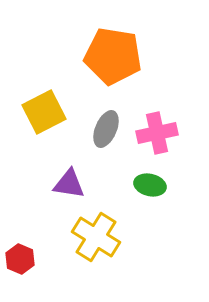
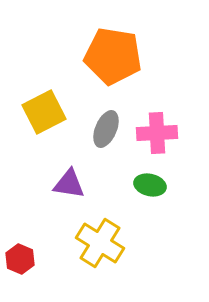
pink cross: rotated 9 degrees clockwise
yellow cross: moved 4 px right, 6 px down
